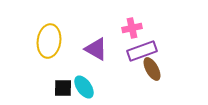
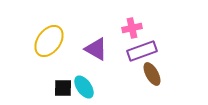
yellow ellipse: rotated 28 degrees clockwise
brown ellipse: moved 5 px down
